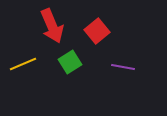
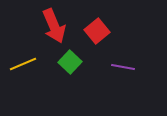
red arrow: moved 2 px right
green square: rotated 15 degrees counterclockwise
